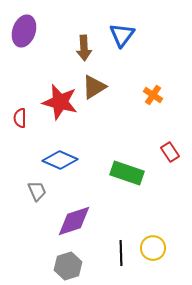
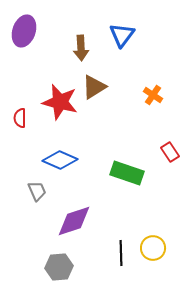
brown arrow: moved 3 px left
gray hexagon: moved 9 px left, 1 px down; rotated 12 degrees clockwise
